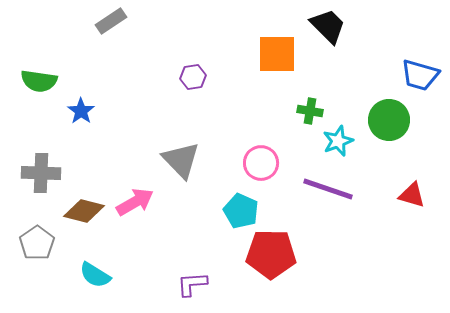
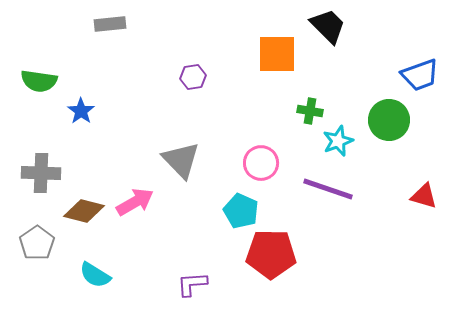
gray rectangle: moved 1 px left, 3 px down; rotated 28 degrees clockwise
blue trapezoid: rotated 36 degrees counterclockwise
red triangle: moved 12 px right, 1 px down
